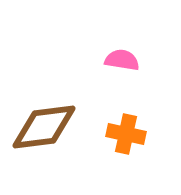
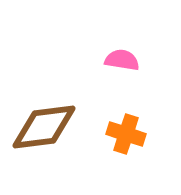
orange cross: rotated 6 degrees clockwise
